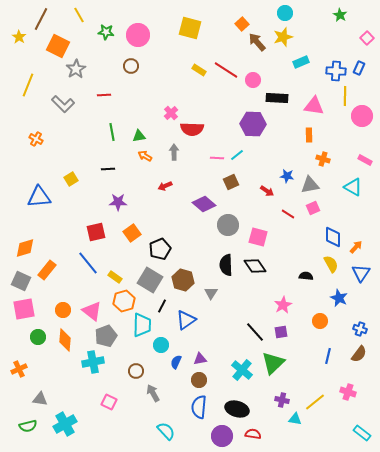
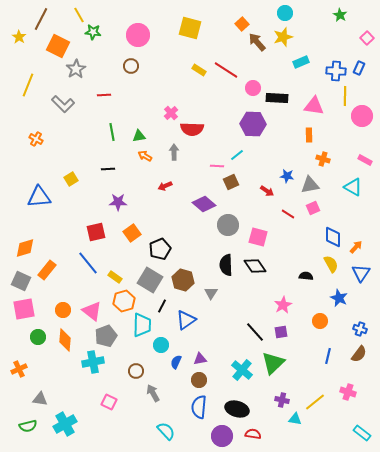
green star at (106, 32): moved 13 px left
pink circle at (253, 80): moved 8 px down
pink line at (217, 158): moved 8 px down
